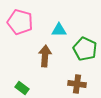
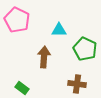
pink pentagon: moved 3 px left, 2 px up; rotated 10 degrees clockwise
brown arrow: moved 1 px left, 1 px down
